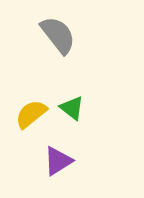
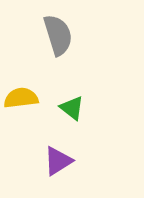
gray semicircle: rotated 21 degrees clockwise
yellow semicircle: moved 10 px left, 16 px up; rotated 32 degrees clockwise
